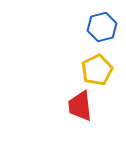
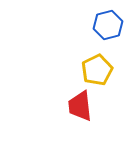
blue hexagon: moved 6 px right, 2 px up
